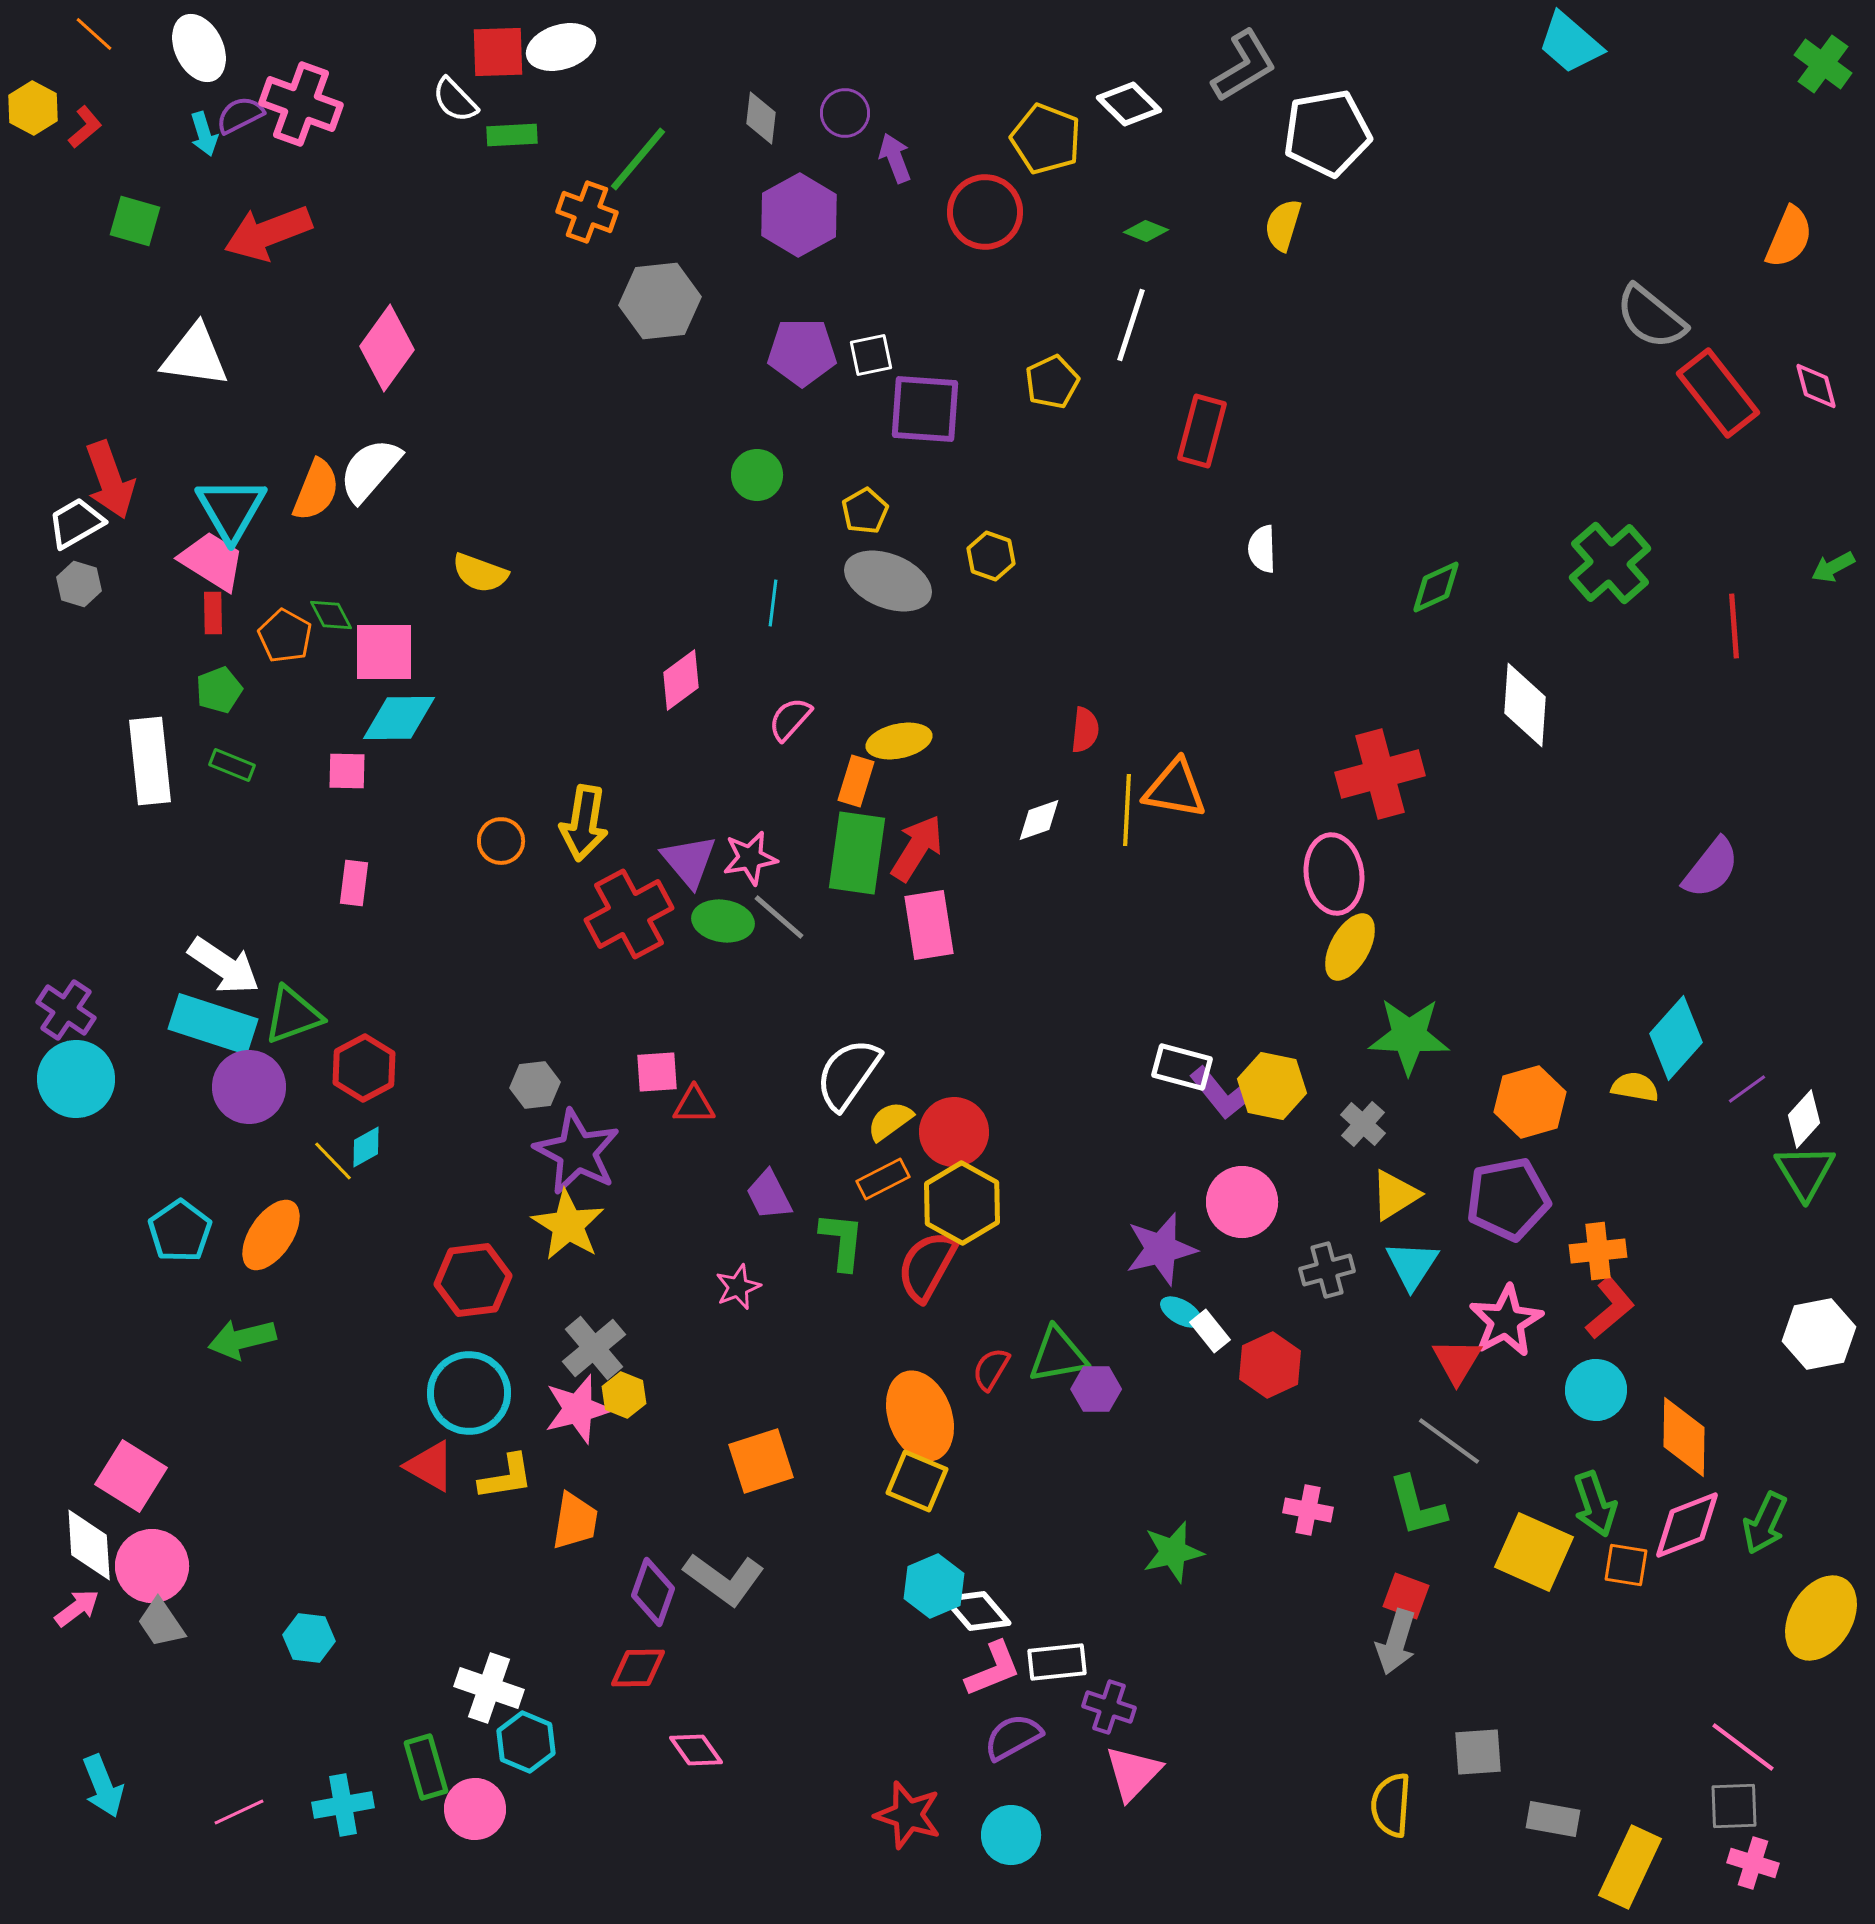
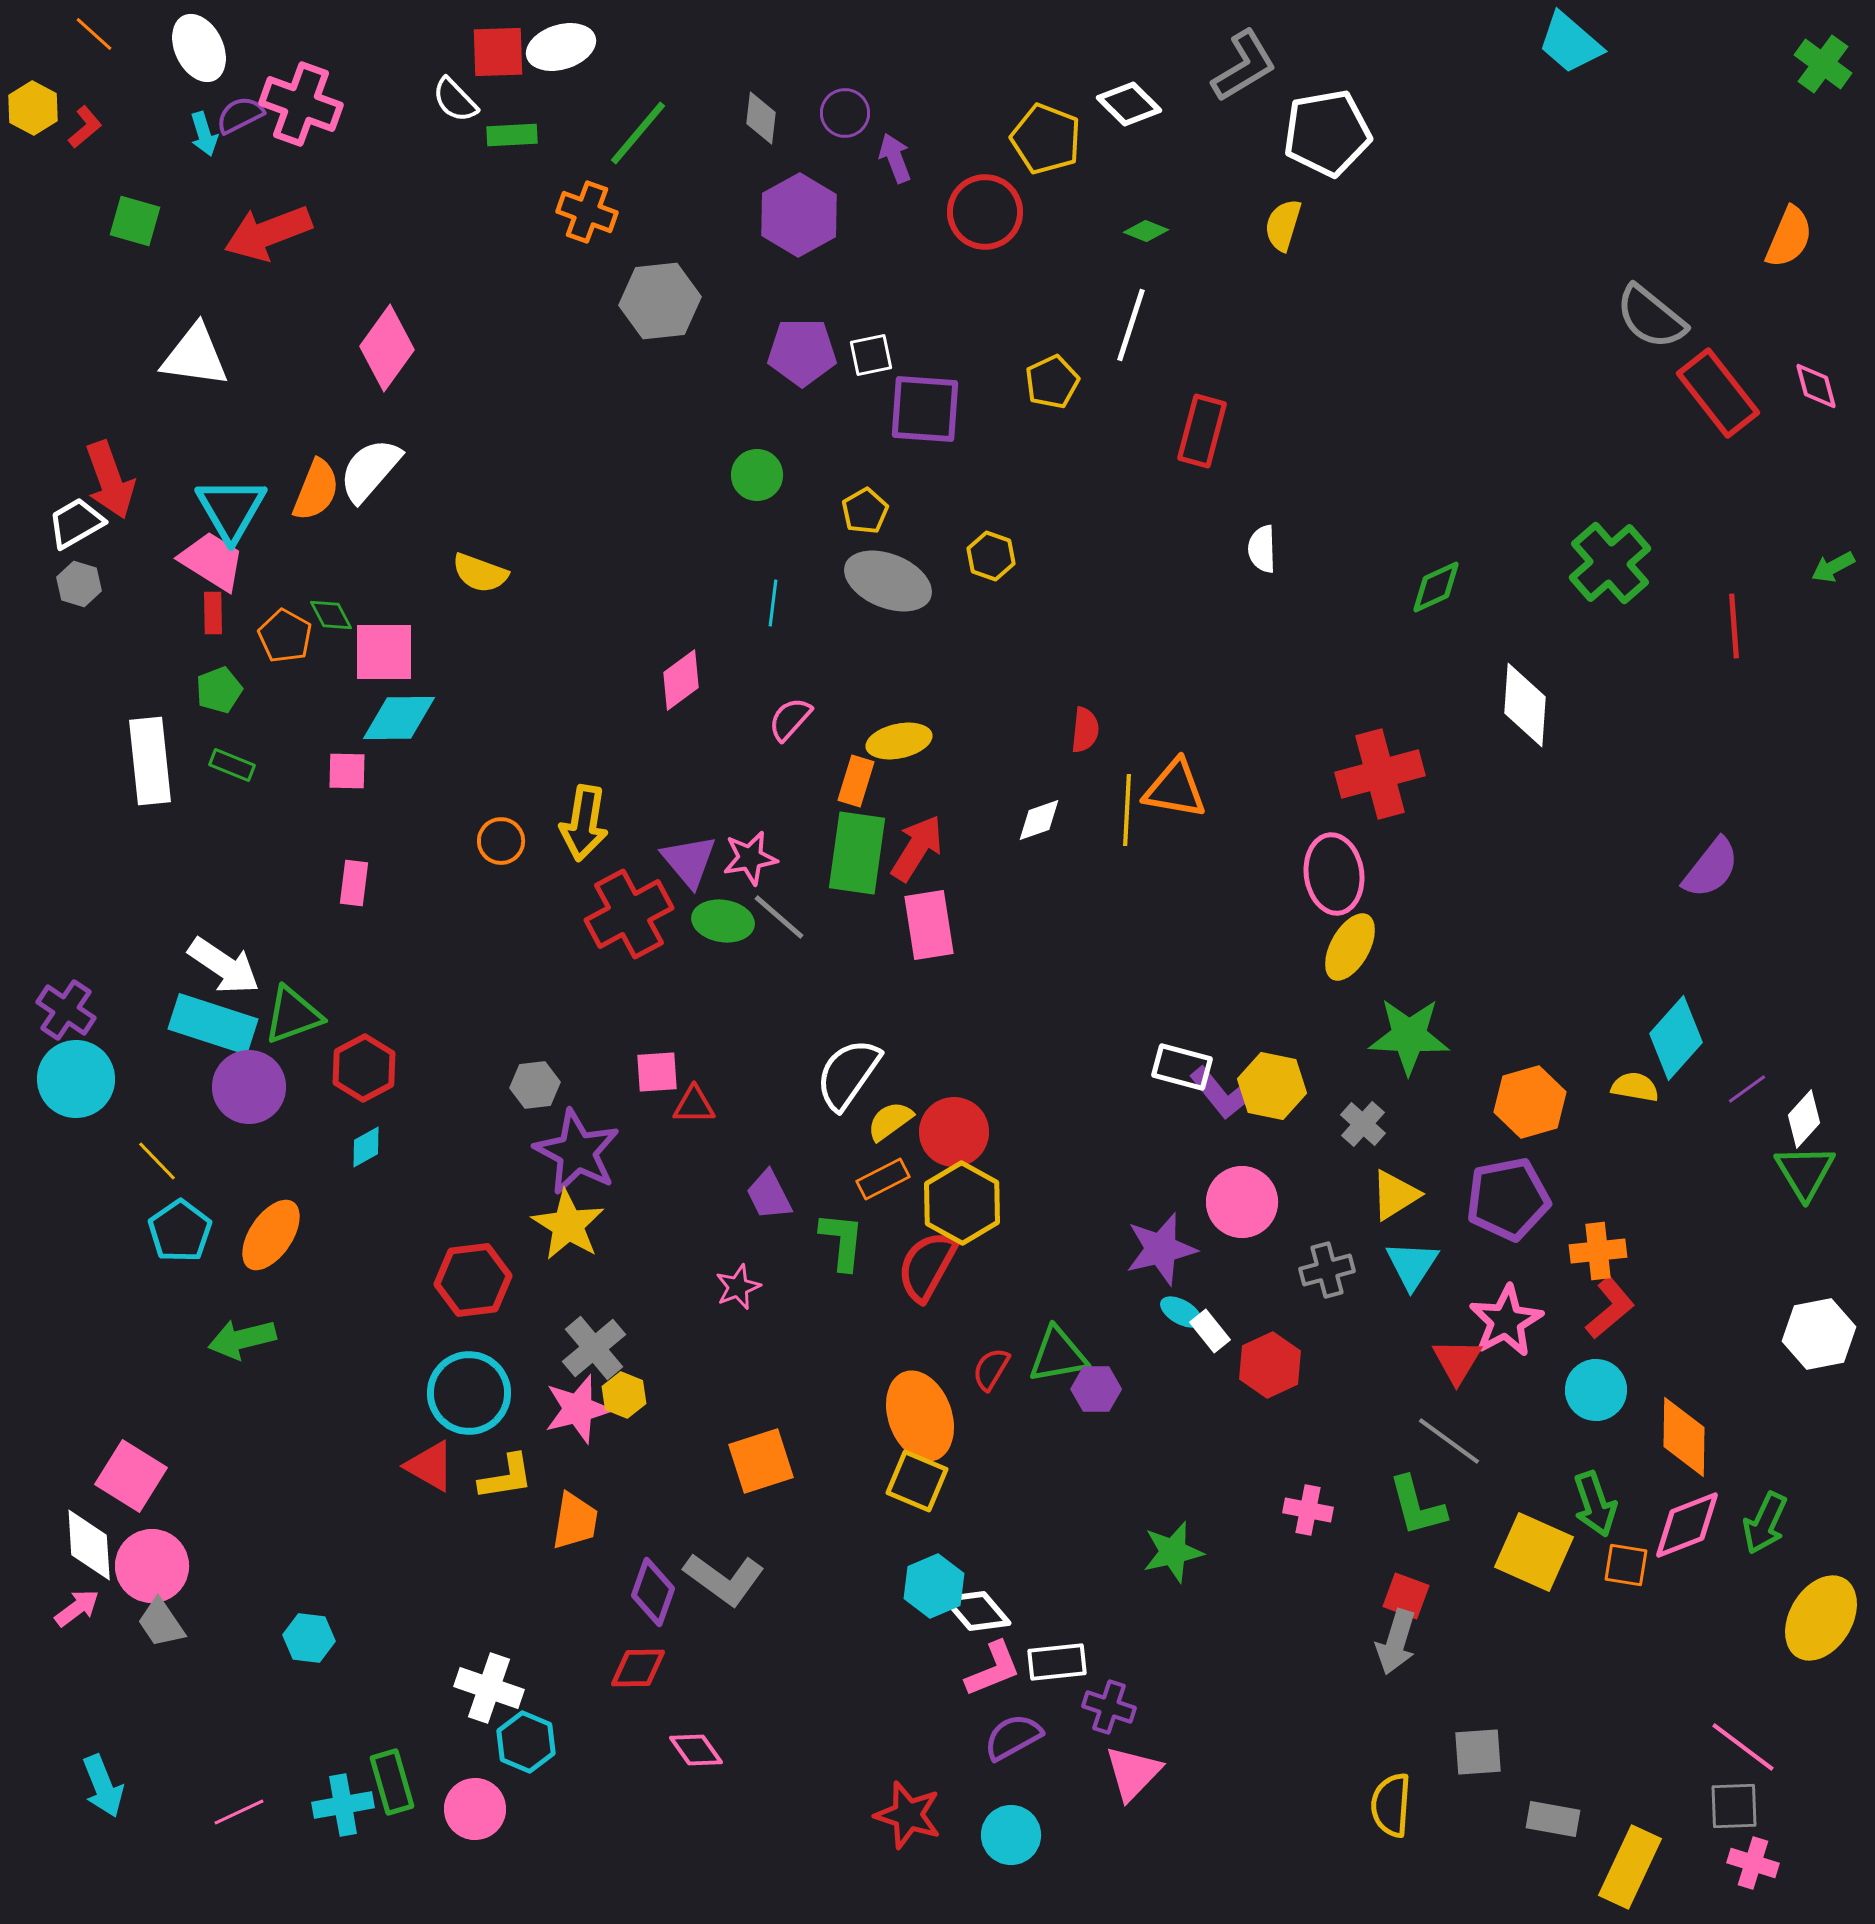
green line at (638, 159): moved 26 px up
yellow line at (333, 1161): moved 176 px left
green rectangle at (426, 1767): moved 34 px left, 15 px down
